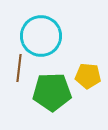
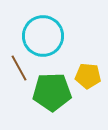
cyan circle: moved 2 px right
brown line: rotated 36 degrees counterclockwise
